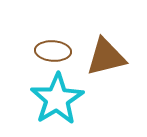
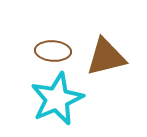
cyan star: rotated 8 degrees clockwise
